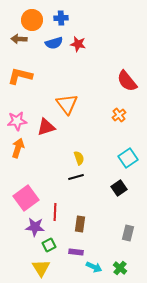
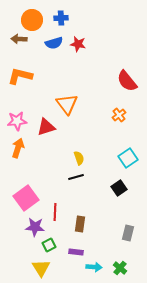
cyan arrow: rotated 21 degrees counterclockwise
